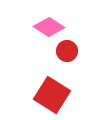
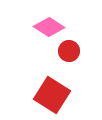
red circle: moved 2 px right
